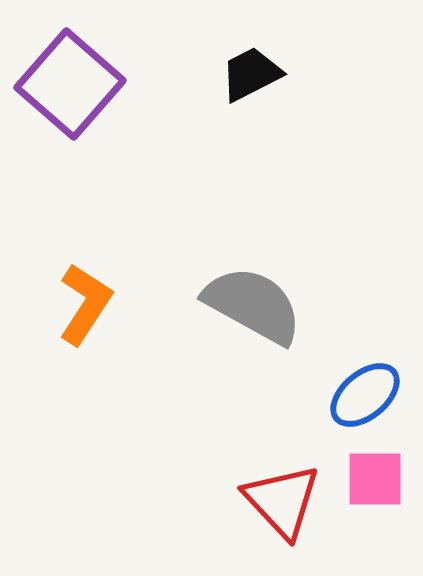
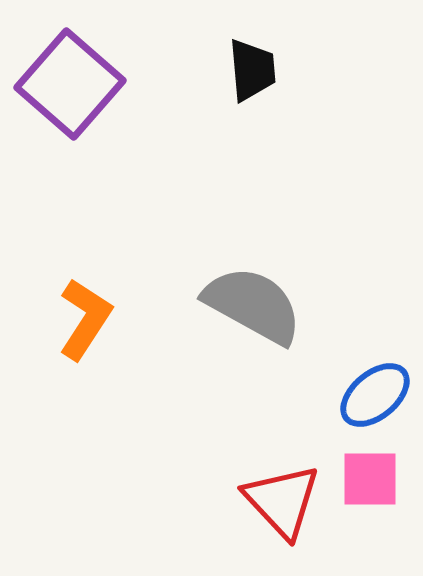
black trapezoid: moved 1 px right, 4 px up; rotated 112 degrees clockwise
orange L-shape: moved 15 px down
blue ellipse: moved 10 px right
pink square: moved 5 px left
